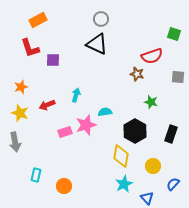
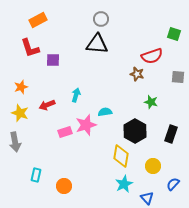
black triangle: rotated 20 degrees counterclockwise
